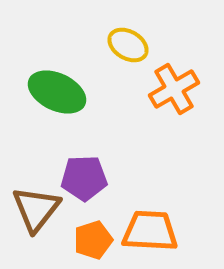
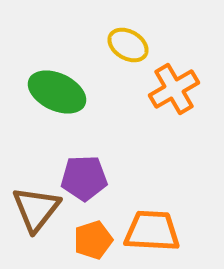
orange trapezoid: moved 2 px right
